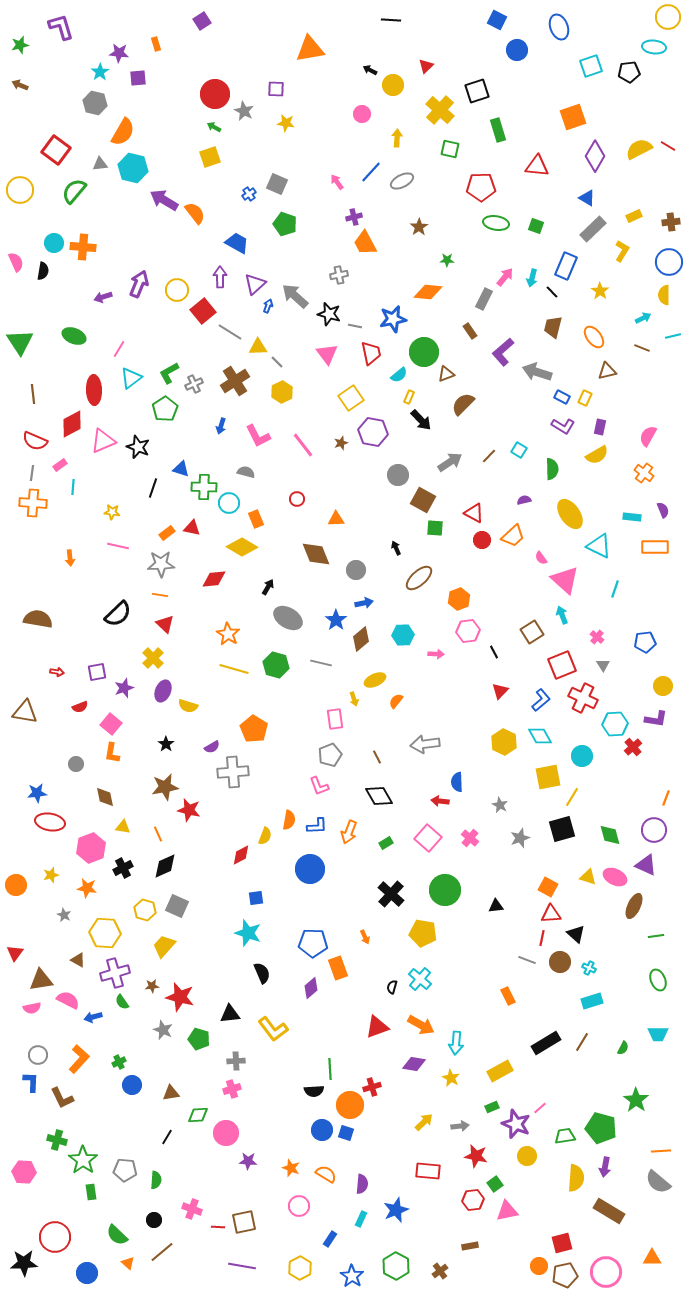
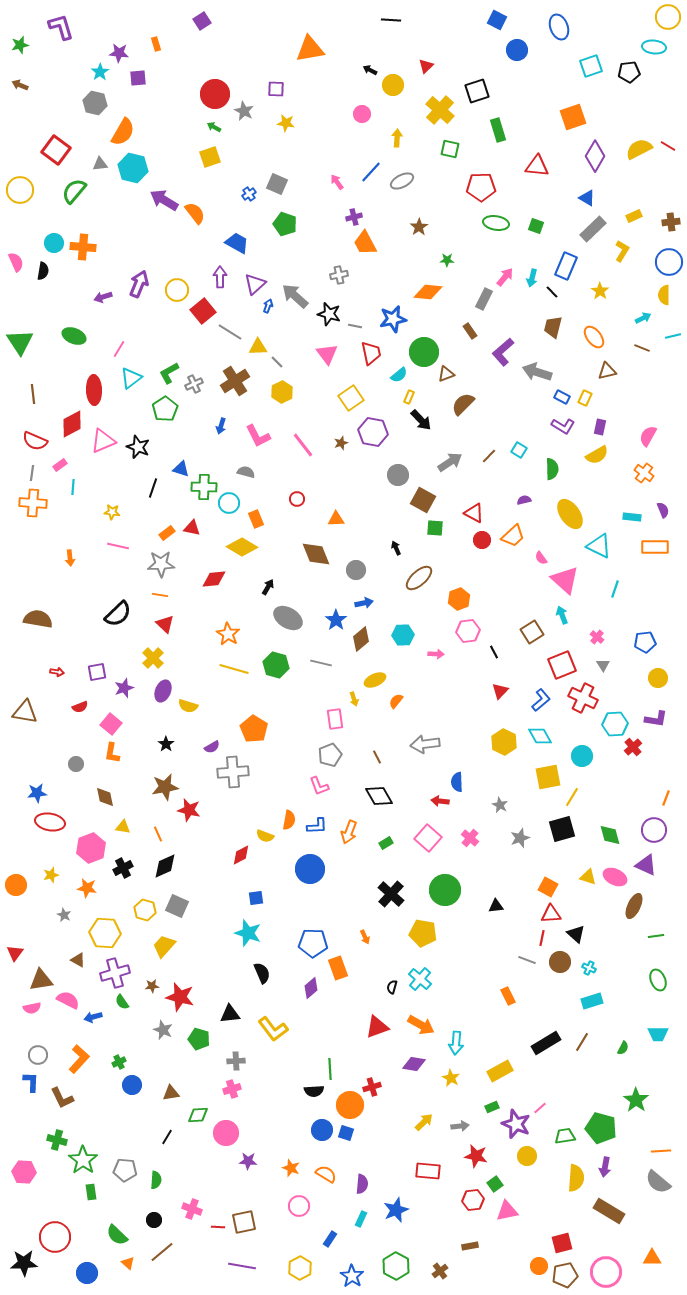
yellow circle at (663, 686): moved 5 px left, 8 px up
yellow semicircle at (265, 836): rotated 90 degrees clockwise
